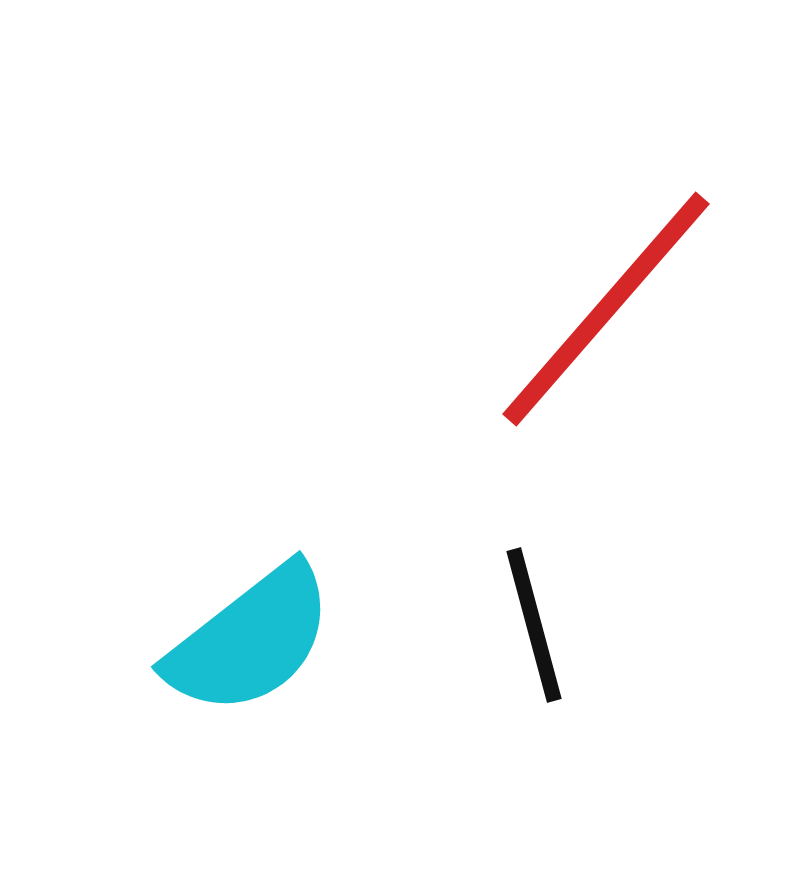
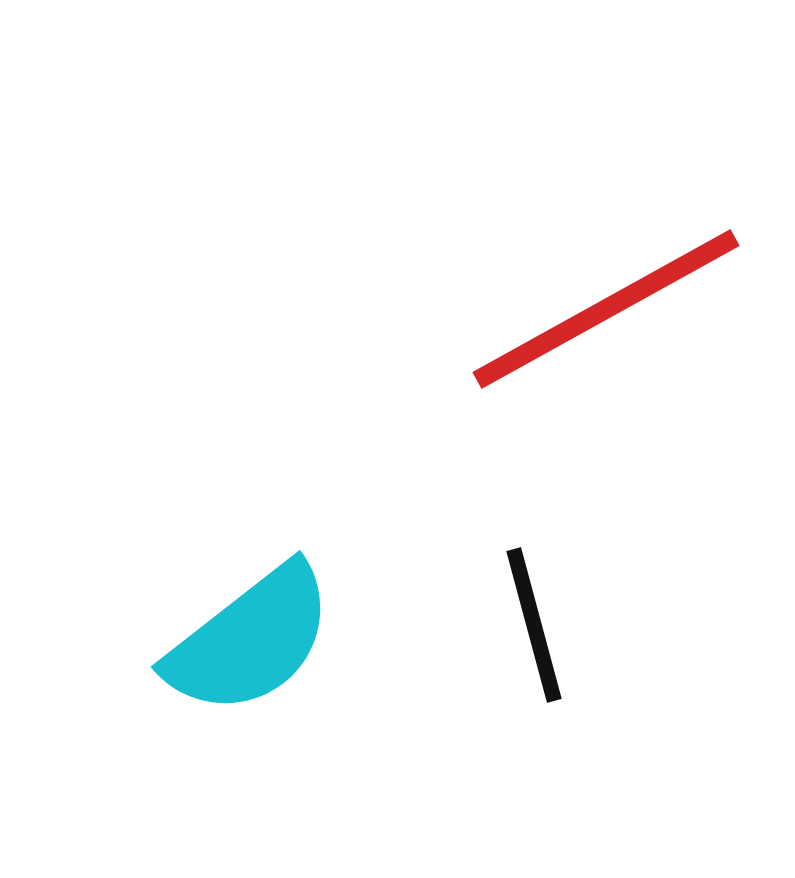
red line: rotated 20 degrees clockwise
